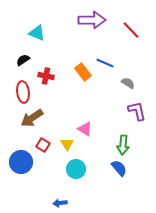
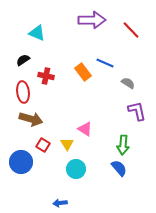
brown arrow: moved 1 px left, 1 px down; rotated 130 degrees counterclockwise
